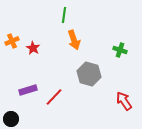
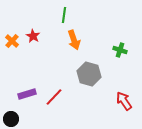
orange cross: rotated 24 degrees counterclockwise
red star: moved 12 px up
purple rectangle: moved 1 px left, 4 px down
